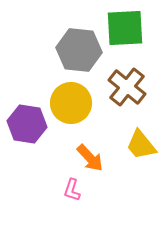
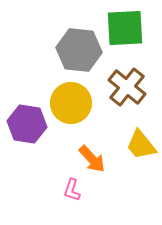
orange arrow: moved 2 px right, 1 px down
